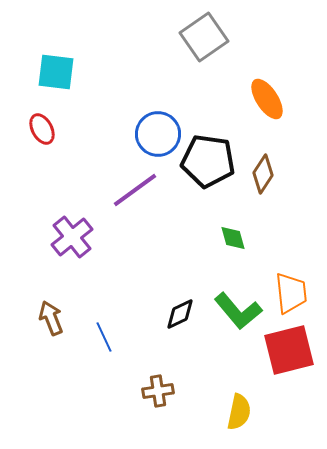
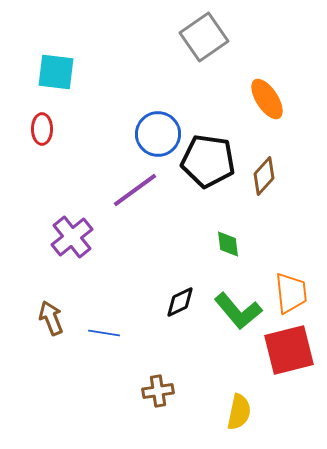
red ellipse: rotated 28 degrees clockwise
brown diamond: moved 1 px right, 2 px down; rotated 9 degrees clockwise
green diamond: moved 5 px left, 6 px down; rotated 8 degrees clockwise
black diamond: moved 12 px up
blue line: moved 4 px up; rotated 56 degrees counterclockwise
